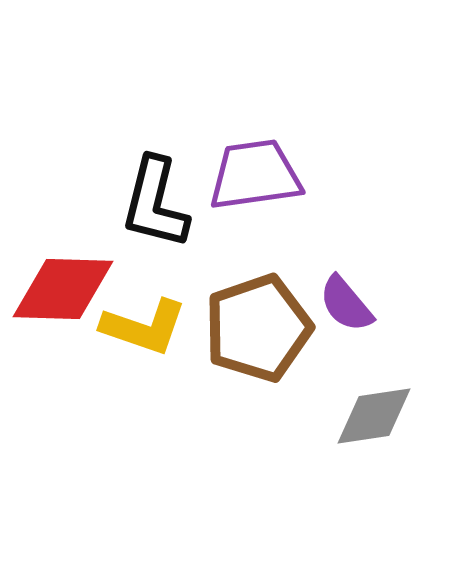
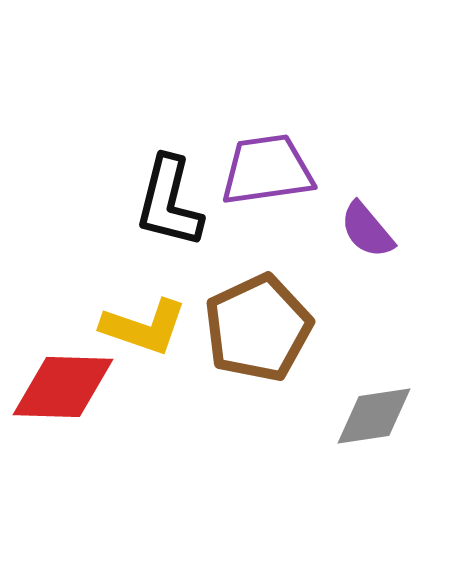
purple trapezoid: moved 12 px right, 5 px up
black L-shape: moved 14 px right, 1 px up
red diamond: moved 98 px down
purple semicircle: moved 21 px right, 74 px up
brown pentagon: rotated 6 degrees counterclockwise
